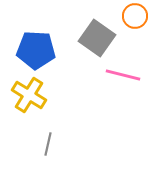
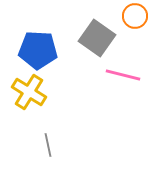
blue pentagon: moved 2 px right
yellow cross: moved 3 px up
gray line: moved 1 px down; rotated 25 degrees counterclockwise
